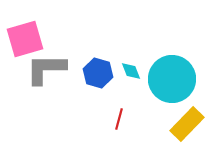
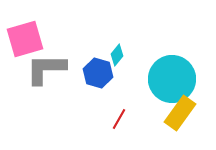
cyan diamond: moved 14 px left, 16 px up; rotated 60 degrees clockwise
red line: rotated 15 degrees clockwise
yellow rectangle: moved 7 px left, 11 px up; rotated 8 degrees counterclockwise
